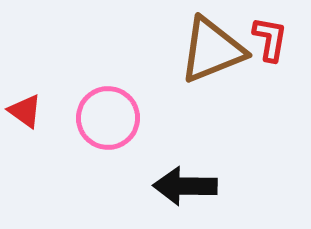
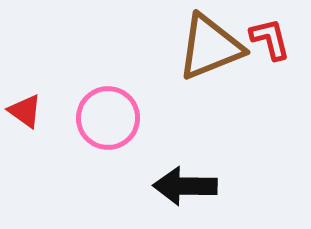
red L-shape: rotated 24 degrees counterclockwise
brown triangle: moved 2 px left, 3 px up
